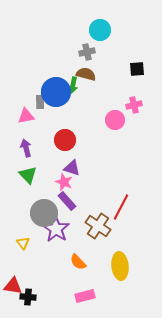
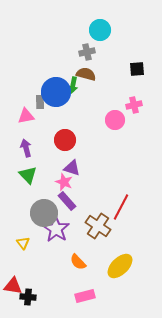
yellow ellipse: rotated 52 degrees clockwise
